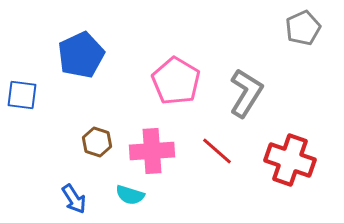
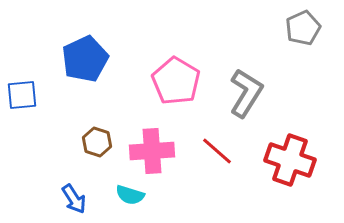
blue pentagon: moved 4 px right, 4 px down
blue square: rotated 12 degrees counterclockwise
